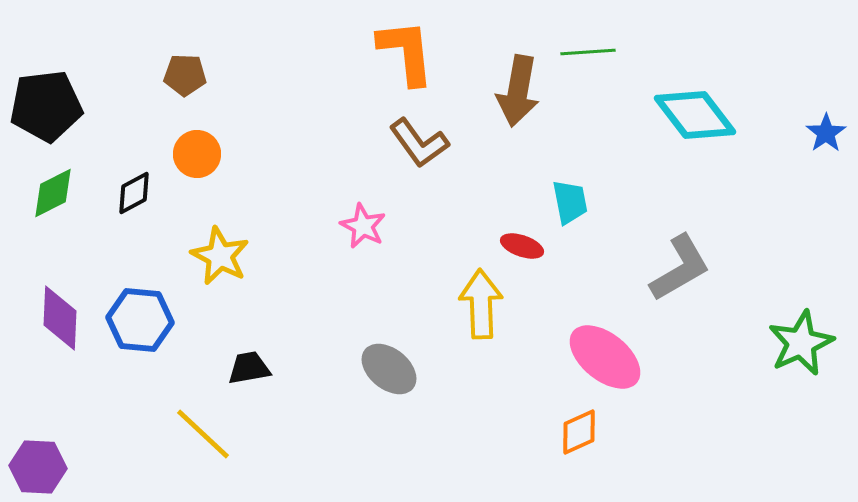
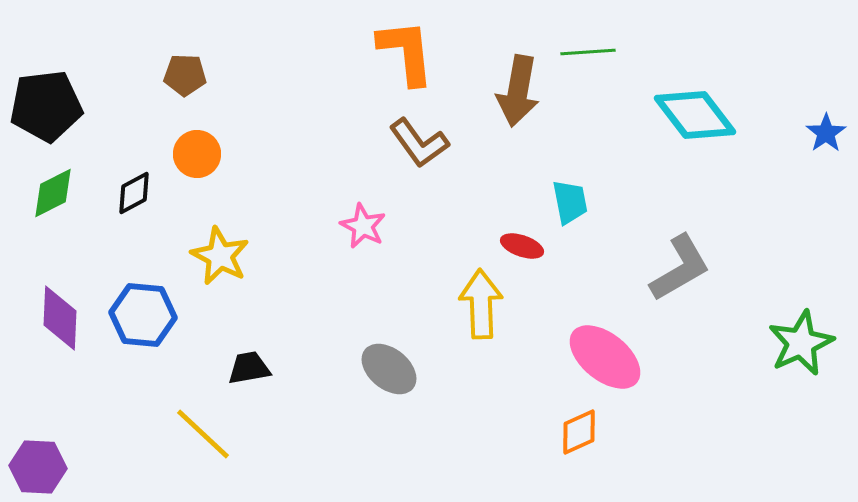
blue hexagon: moved 3 px right, 5 px up
